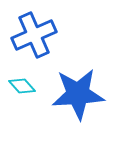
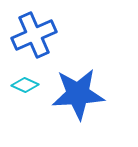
cyan diamond: moved 3 px right, 1 px up; rotated 24 degrees counterclockwise
